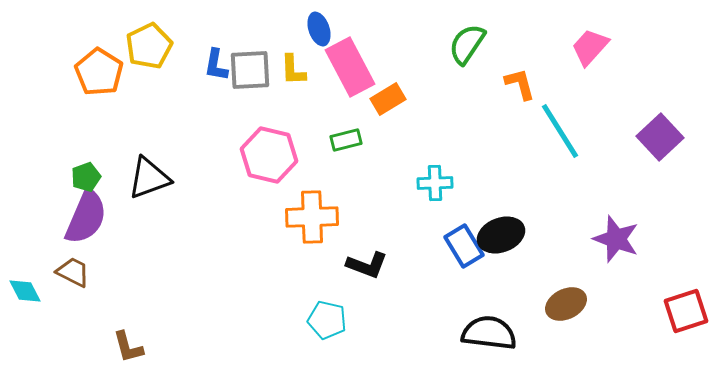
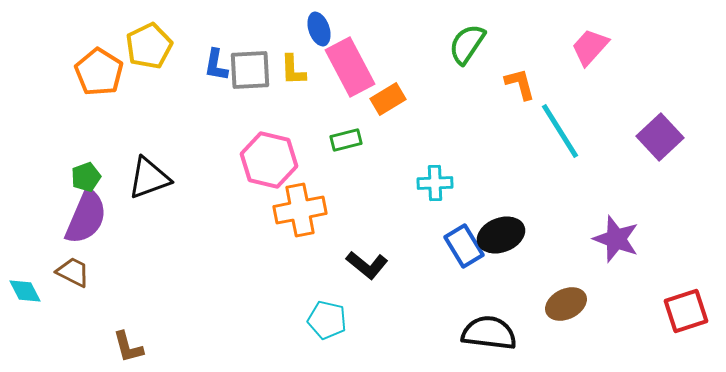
pink hexagon: moved 5 px down
orange cross: moved 12 px left, 7 px up; rotated 9 degrees counterclockwise
black L-shape: rotated 18 degrees clockwise
